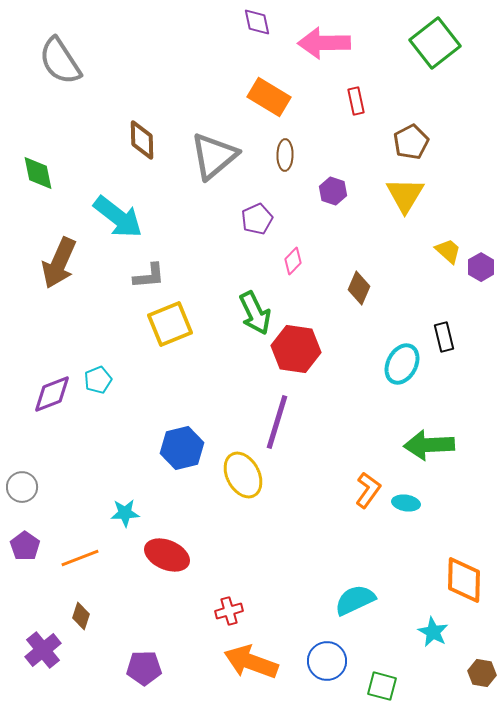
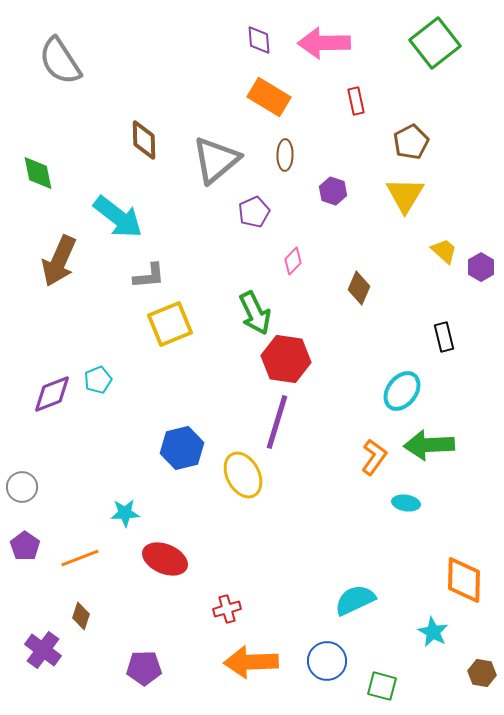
purple diamond at (257, 22): moved 2 px right, 18 px down; rotated 8 degrees clockwise
brown diamond at (142, 140): moved 2 px right
gray triangle at (214, 156): moved 2 px right, 4 px down
purple pentagon at (257, 219): moved 3 px left, 7 px up
yellow trapezoid at (448, 251): moved 4 px left
brown arrow at (59, 263): moved 2 px up
red hexagon at (296, 349): moved 10 px left, 10 px down
cyan ellipse at (402, 364): moved 27 px down; rotated 9 degrees clockwise
orange L-shape at (368, 490): moved 6 px right, 33 px up
red ellipse at (167, 555): moved 2 px left, 4 px down
red cross at (229, 611): moved 2 px left, 2 px up
purple cross at (43, 650): rotated 15 degrees counterclockwise
orange arrow at (251, 662): rotated 22 degrees counterclockwise
